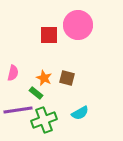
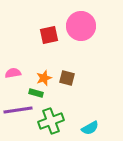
pink circle: moved 3 px right, 1 px down
red square: rotated 12 degrees counterclockwise
pink semicircle: rotated 112 degrees counterclockwise
orange star: rotated 28 degrees clockwise
green rectangle: rotated 24 degrees counterclockwise
cyan semicircle: moved 10 px right, 15 px down
green cross: moved 7 px right, 1 px down
